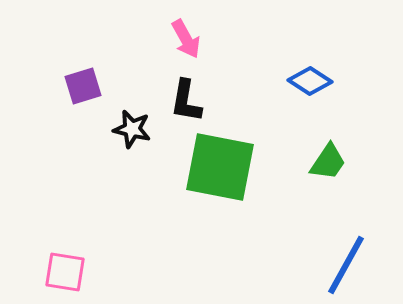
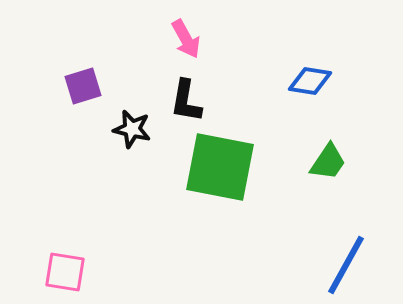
blue diamond: rotated 24 degrees counterclockwise
